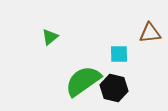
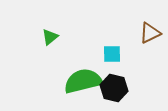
brown triangle: rotated 20 degrees counterclockwise
cyan square: moved 7 px left
green semicircle: rotated 21 degrees clockwise
